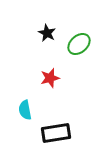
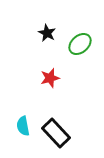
green ellipse: moved 1 px right
cyan semicircle: moved 2 px left, 16 px down
black rectangle: rotated 56 degrees clockwise
